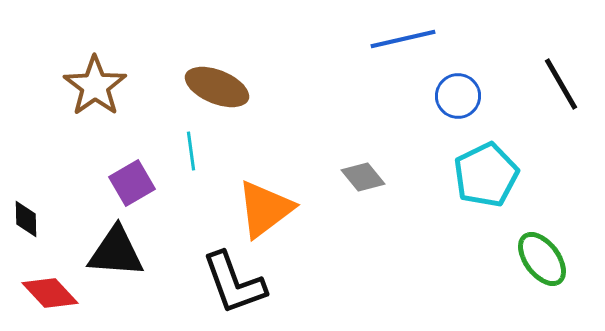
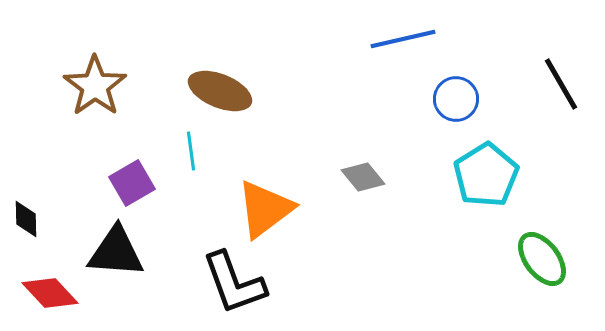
brown ellipse: moved 3 px right, 4 px down
blue circle: moved 2 px left, 3 px down
cyan pentagon: rotated 6 degrees counterclockwise
